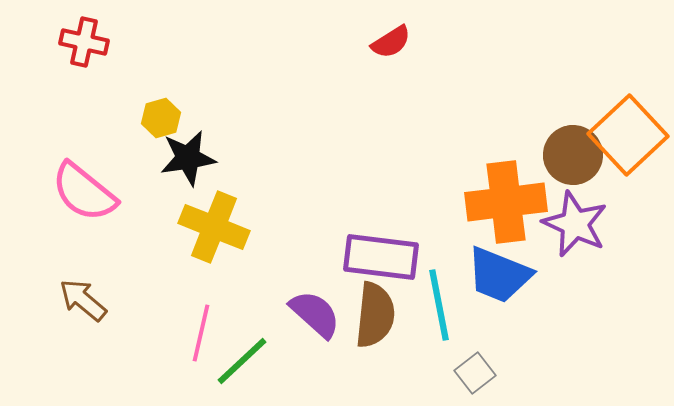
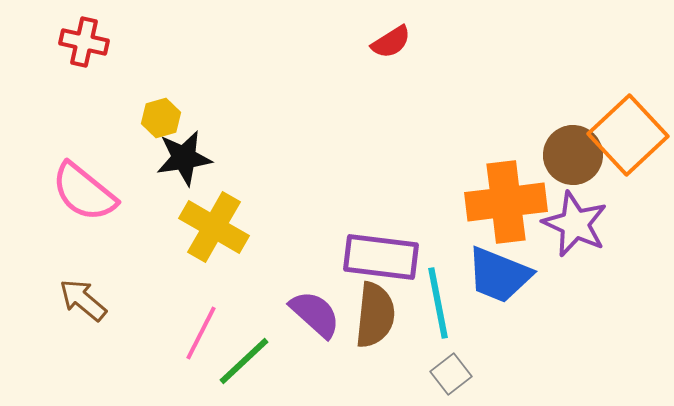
black star: moved 4 px left
yellow cross: rotated 8 degrees clockwise
cyan line: moved 1 px left, 2 px up
pink line: rotated 14 degrees clockwise
green line: moved 2 px right
gray square: moved 24 px left, 1 px down
